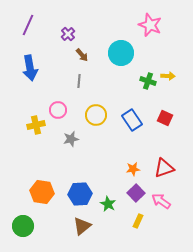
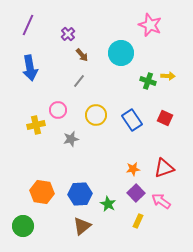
gray line: rotated 32 degrees clockwise
